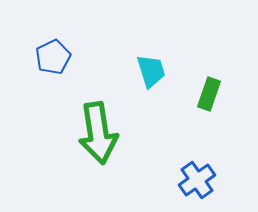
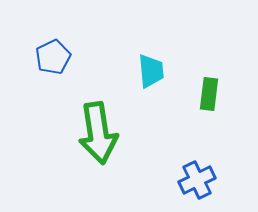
cyan trapezoid: rotated 12 degrees clockwise
green rectangle: rotated 12 degrees counterclockwise
blue cross: rotated 9 degrees clockwise
